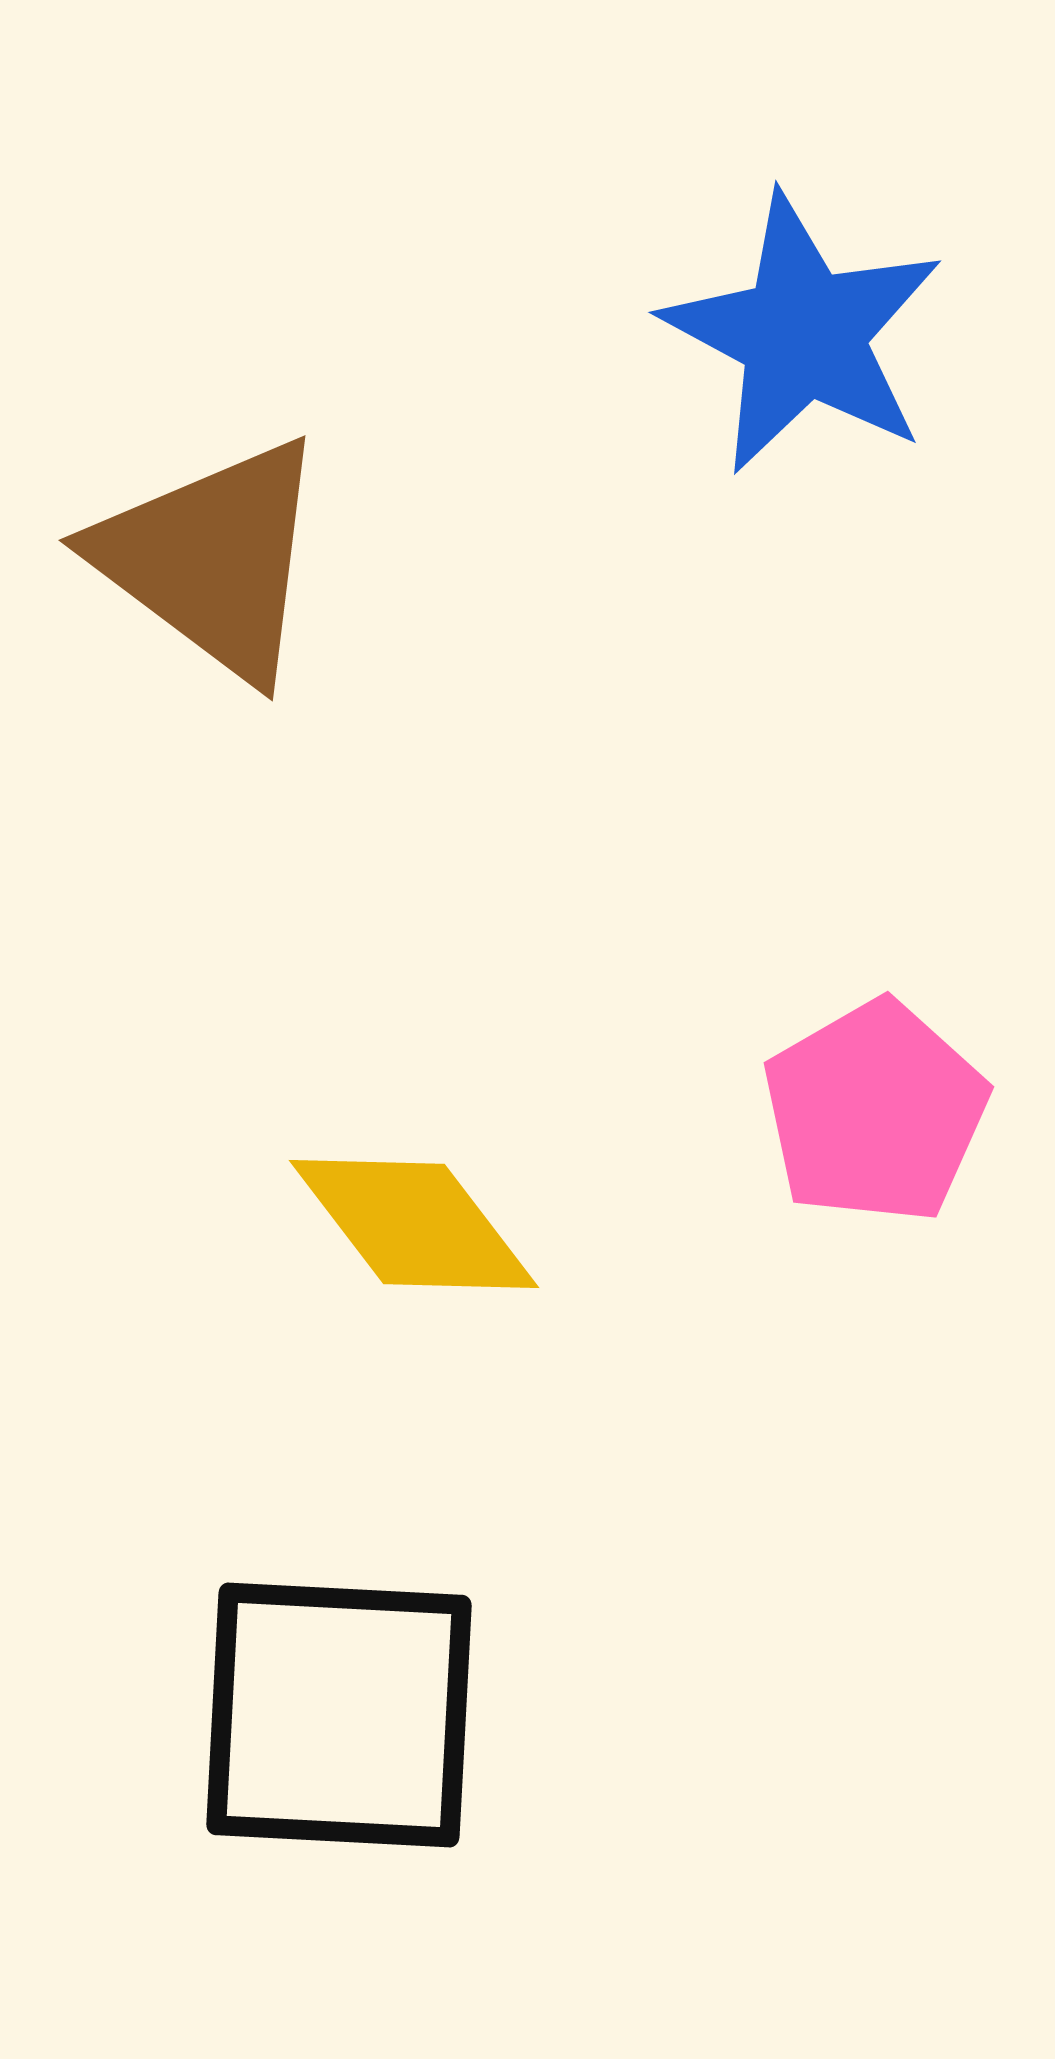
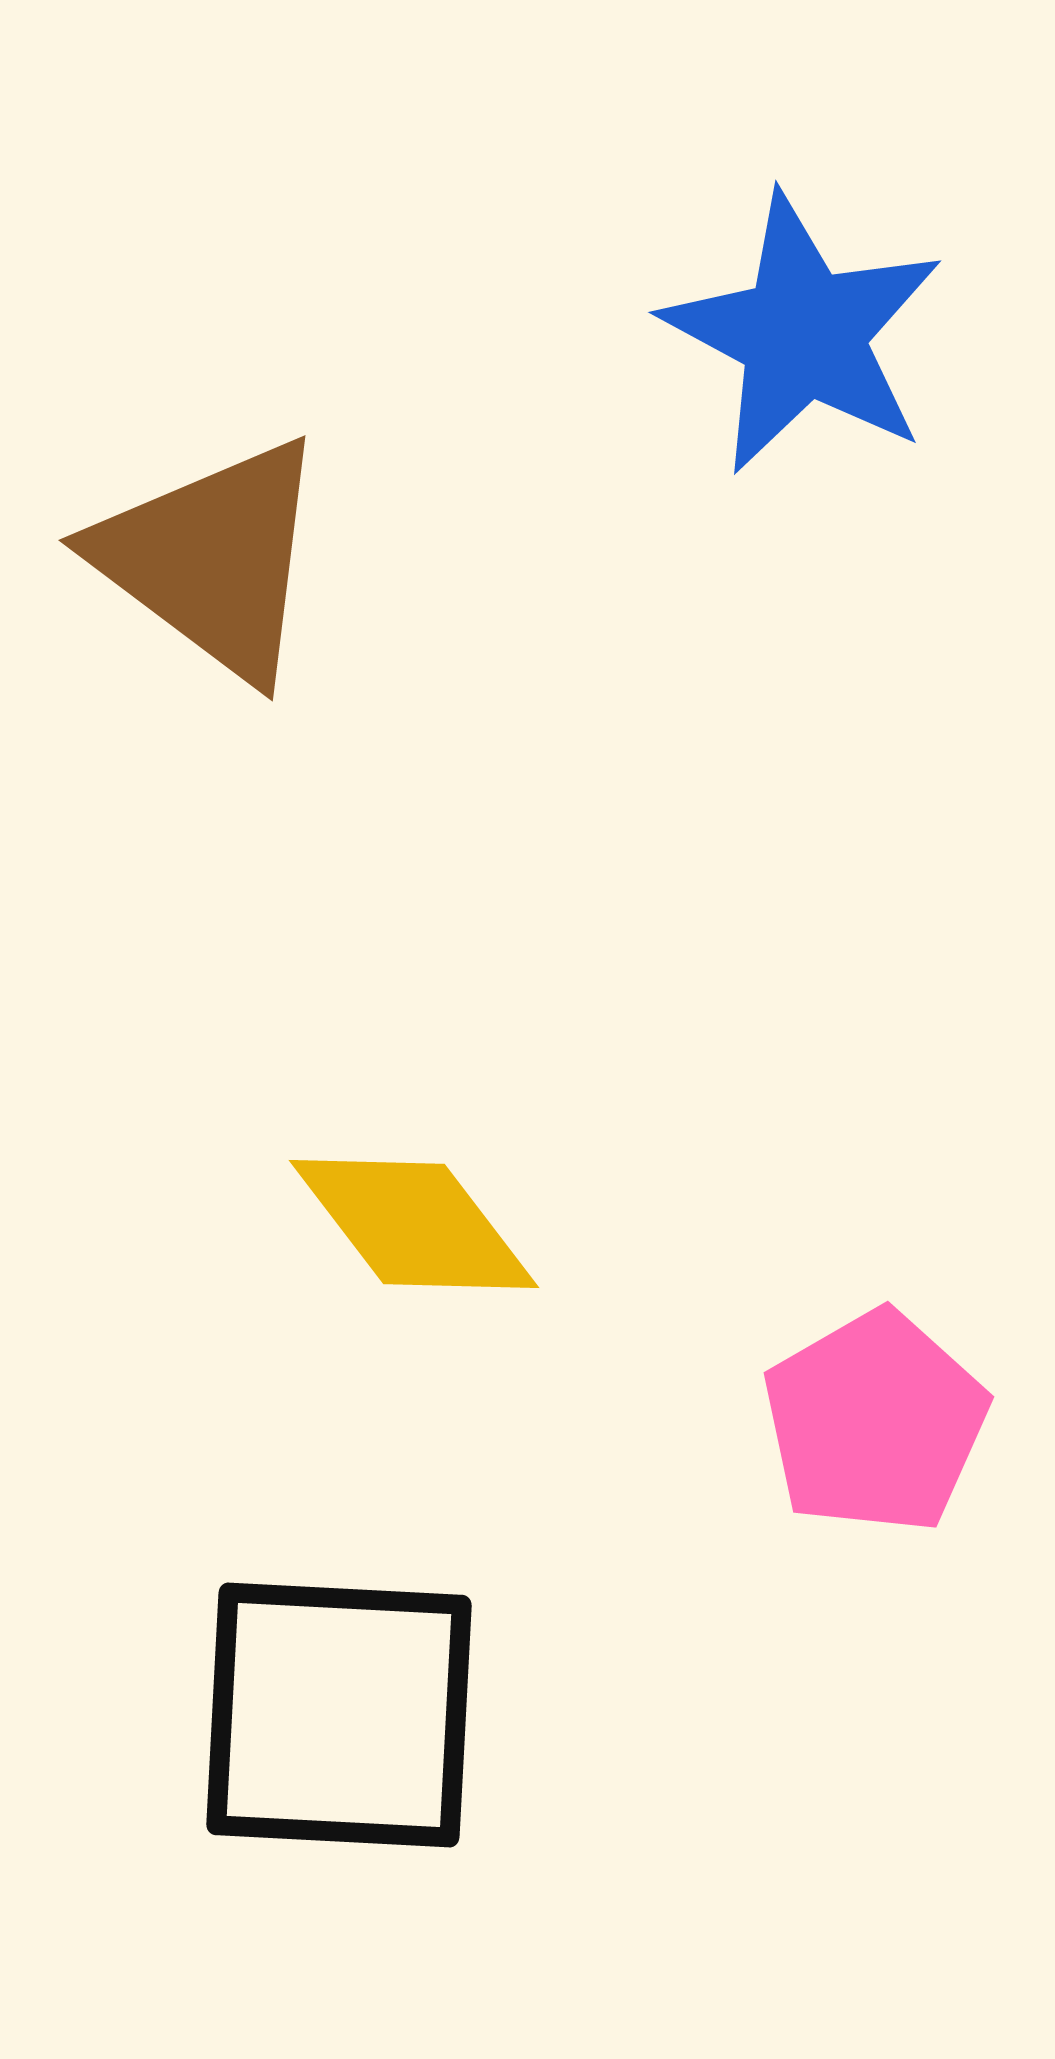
pink pentagon: moved 310 px down
